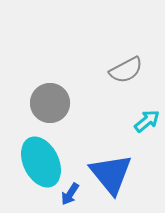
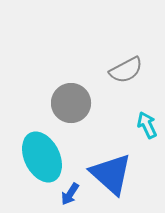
gray circle: moved 21 px right
cyan arrow: moved 4 px down; rotated 76 degrees counterclockwise
cyan ellipse: moved 1 px right, 5 px up
blue triangle: rotated 9 degrees counterclockwise
